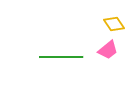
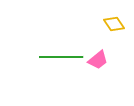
pink trapezoid: moved 10 px left, 10 px down
